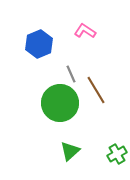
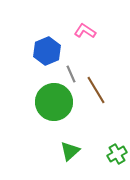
blue hexagon: moved 8 px right, 7 px down
green circle: moved 6 px left, 1 px up
